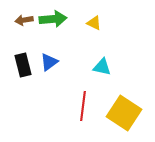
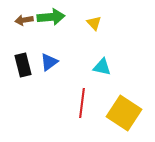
green arrow: moved 2 px left, 2 px up
yellow triangle: rotated 21 degrees clockwise
red line: moved 1 px left, 3 px up
